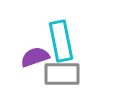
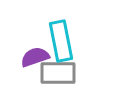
gray rectangle: moved 4 px left, 1 px up
